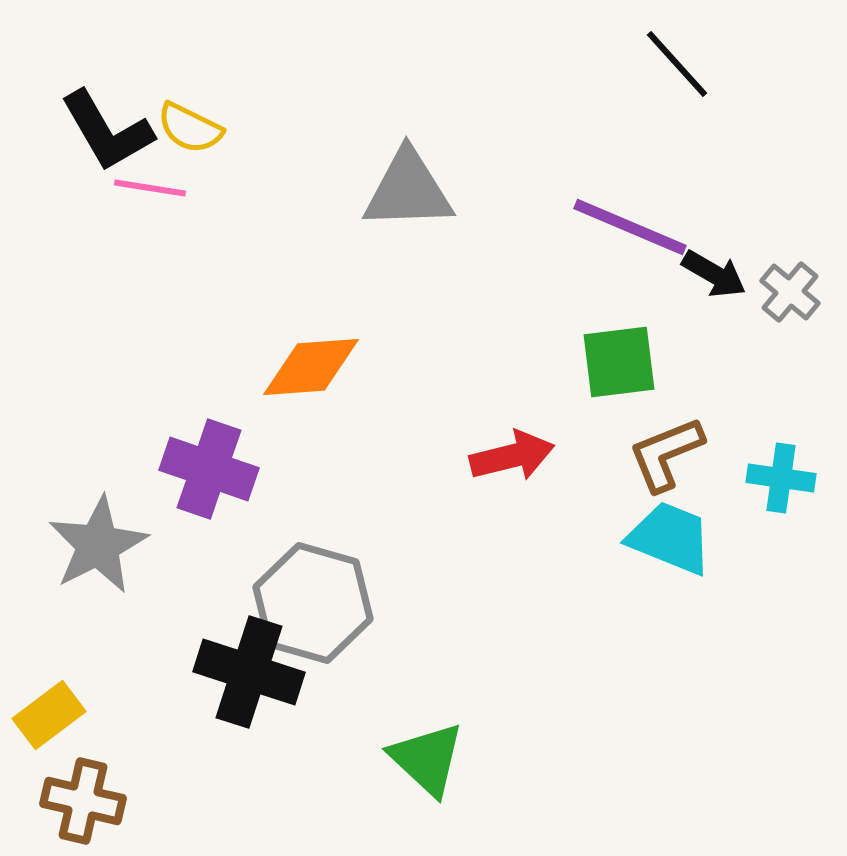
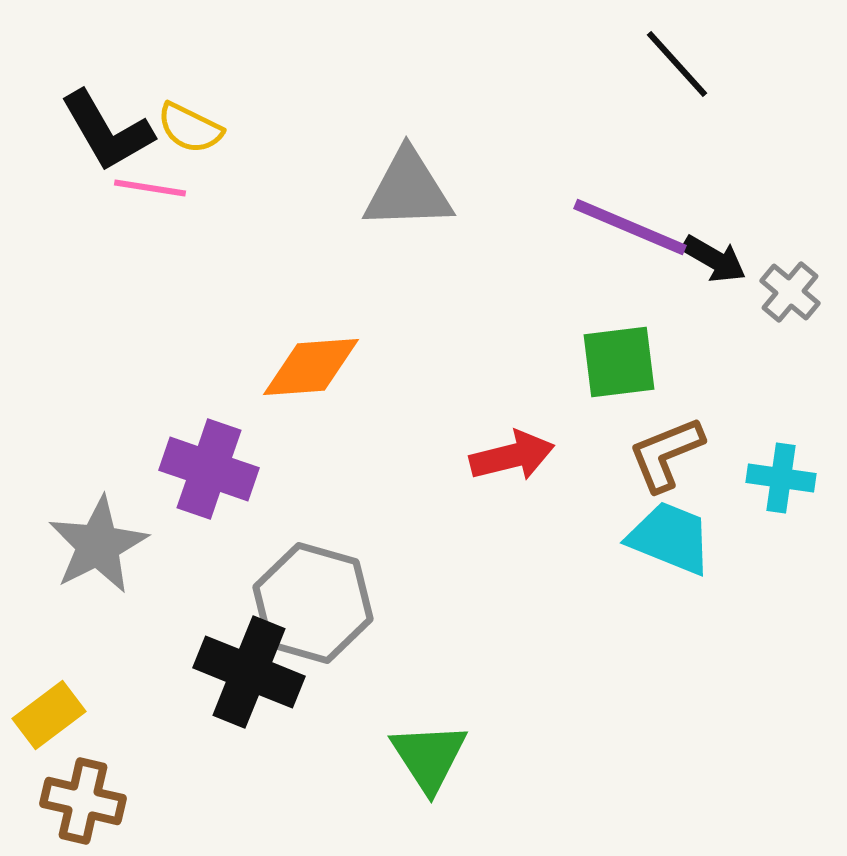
black arrow: moved 15 px up
black cross: rotated 4 degrees clockwise
green triangle: moved 2 px right, 2 px up; rotated 14 degrees clockwise
